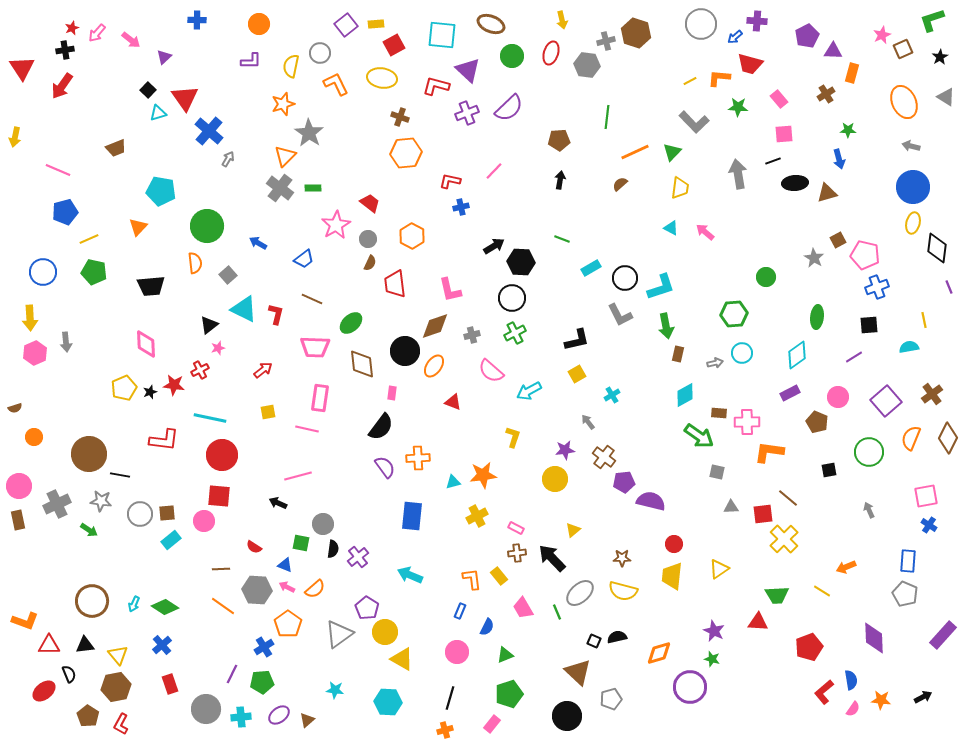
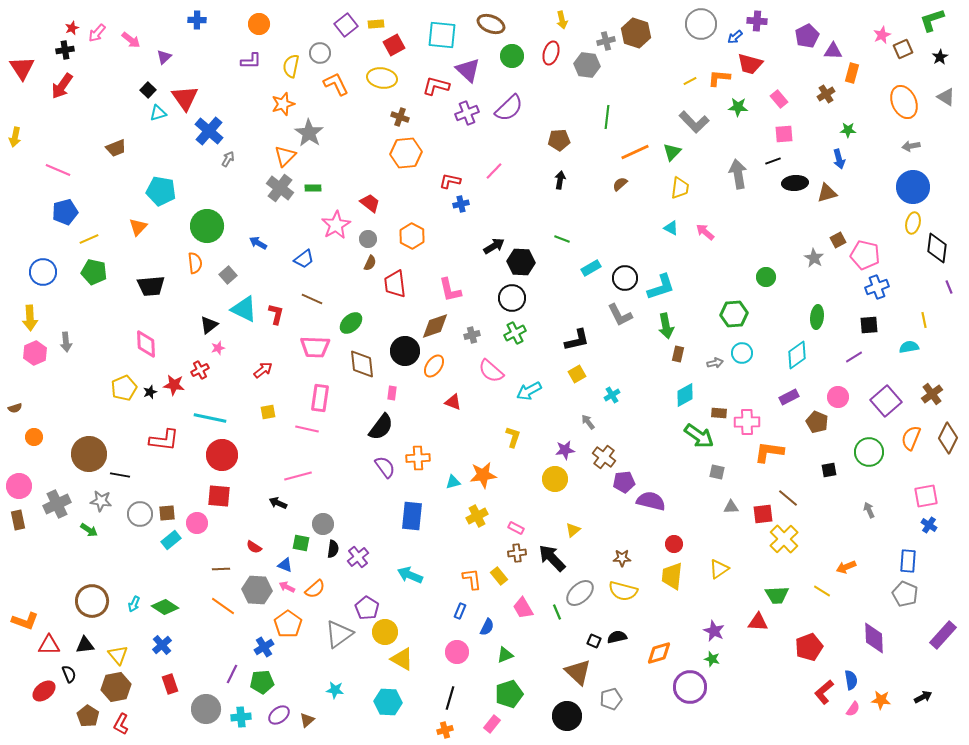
gray arrow at (911, 146): rotated 24 degrees counterclockwise
blue cross at (461, 207): moved 3 px up
purple rectangle at (790, 393): moved 1 px left, 4 px down
pink circle at (204, 521): moved 7 px left, 2 px down
